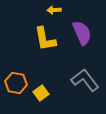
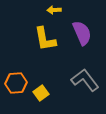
orange hexagon: rotated 15 degrees counterclockwise
